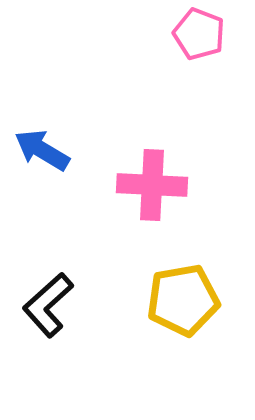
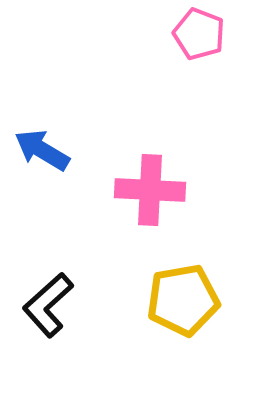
pink cross: moved 2 px left, 5 px down
